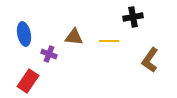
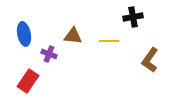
brown triangle: moved 1 px left, 1 px up
